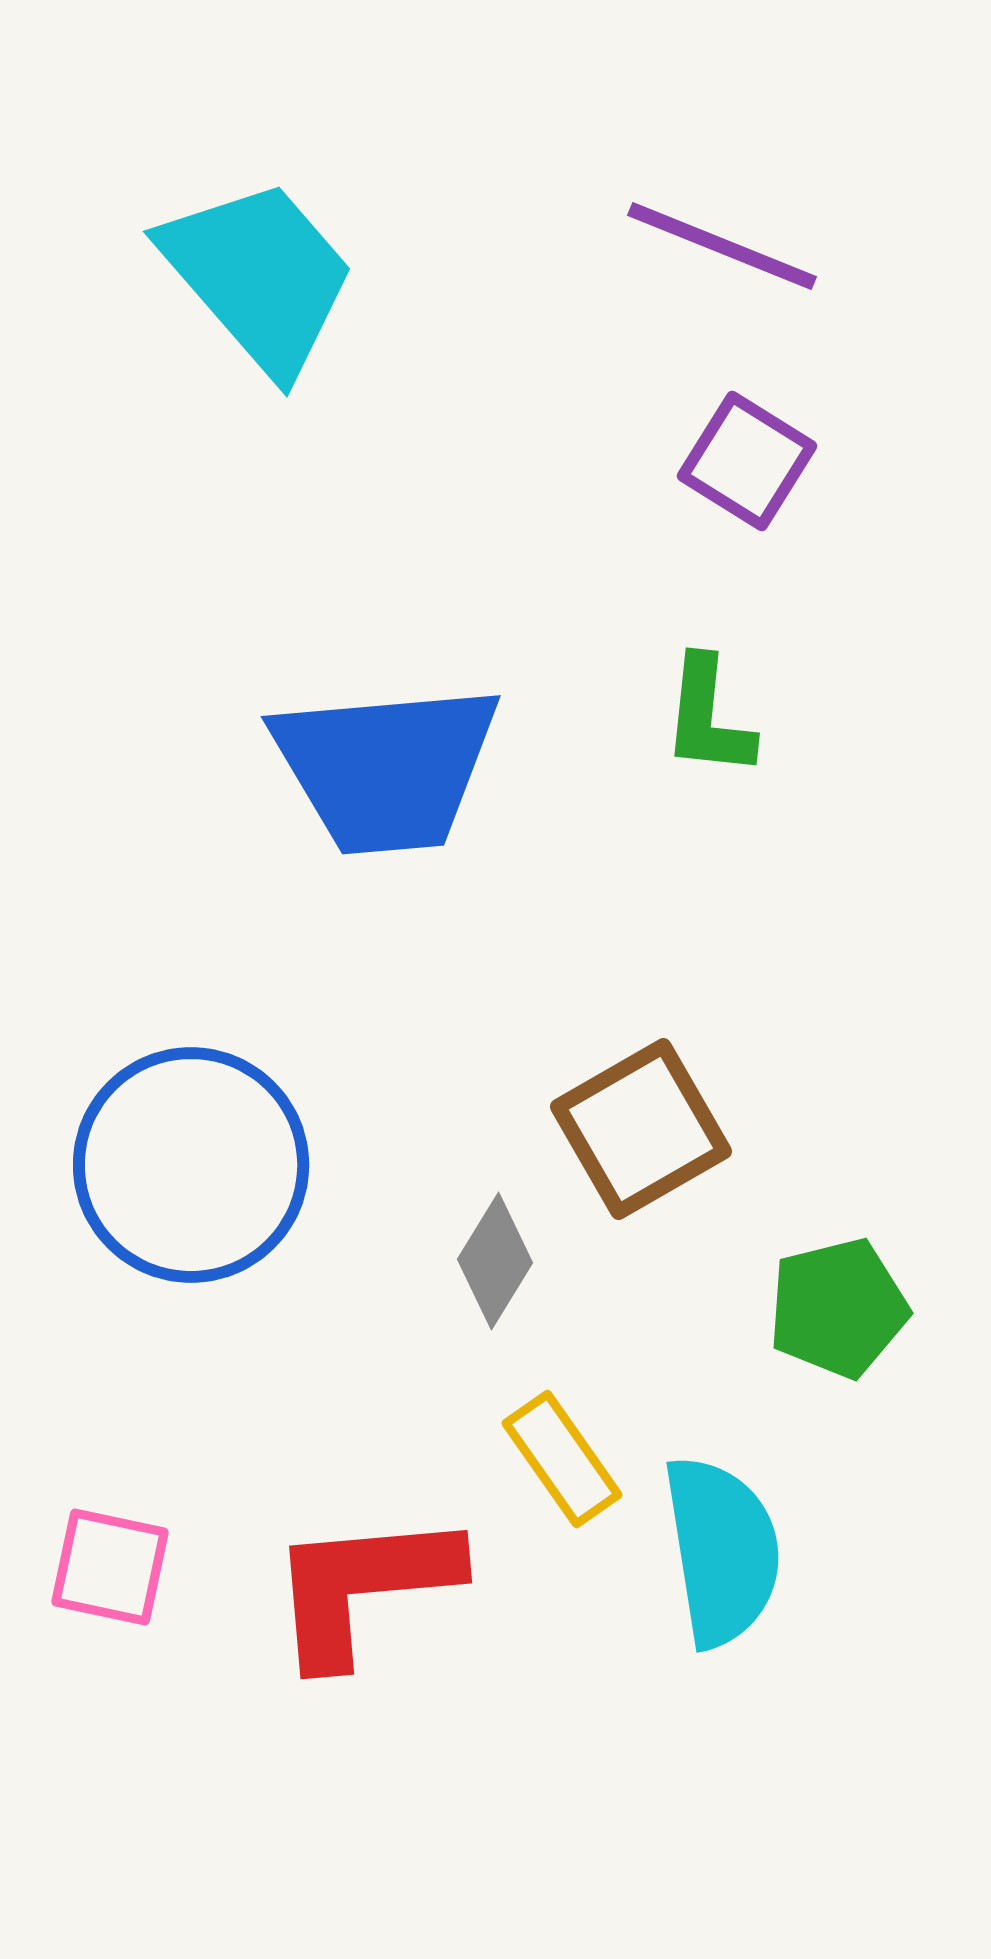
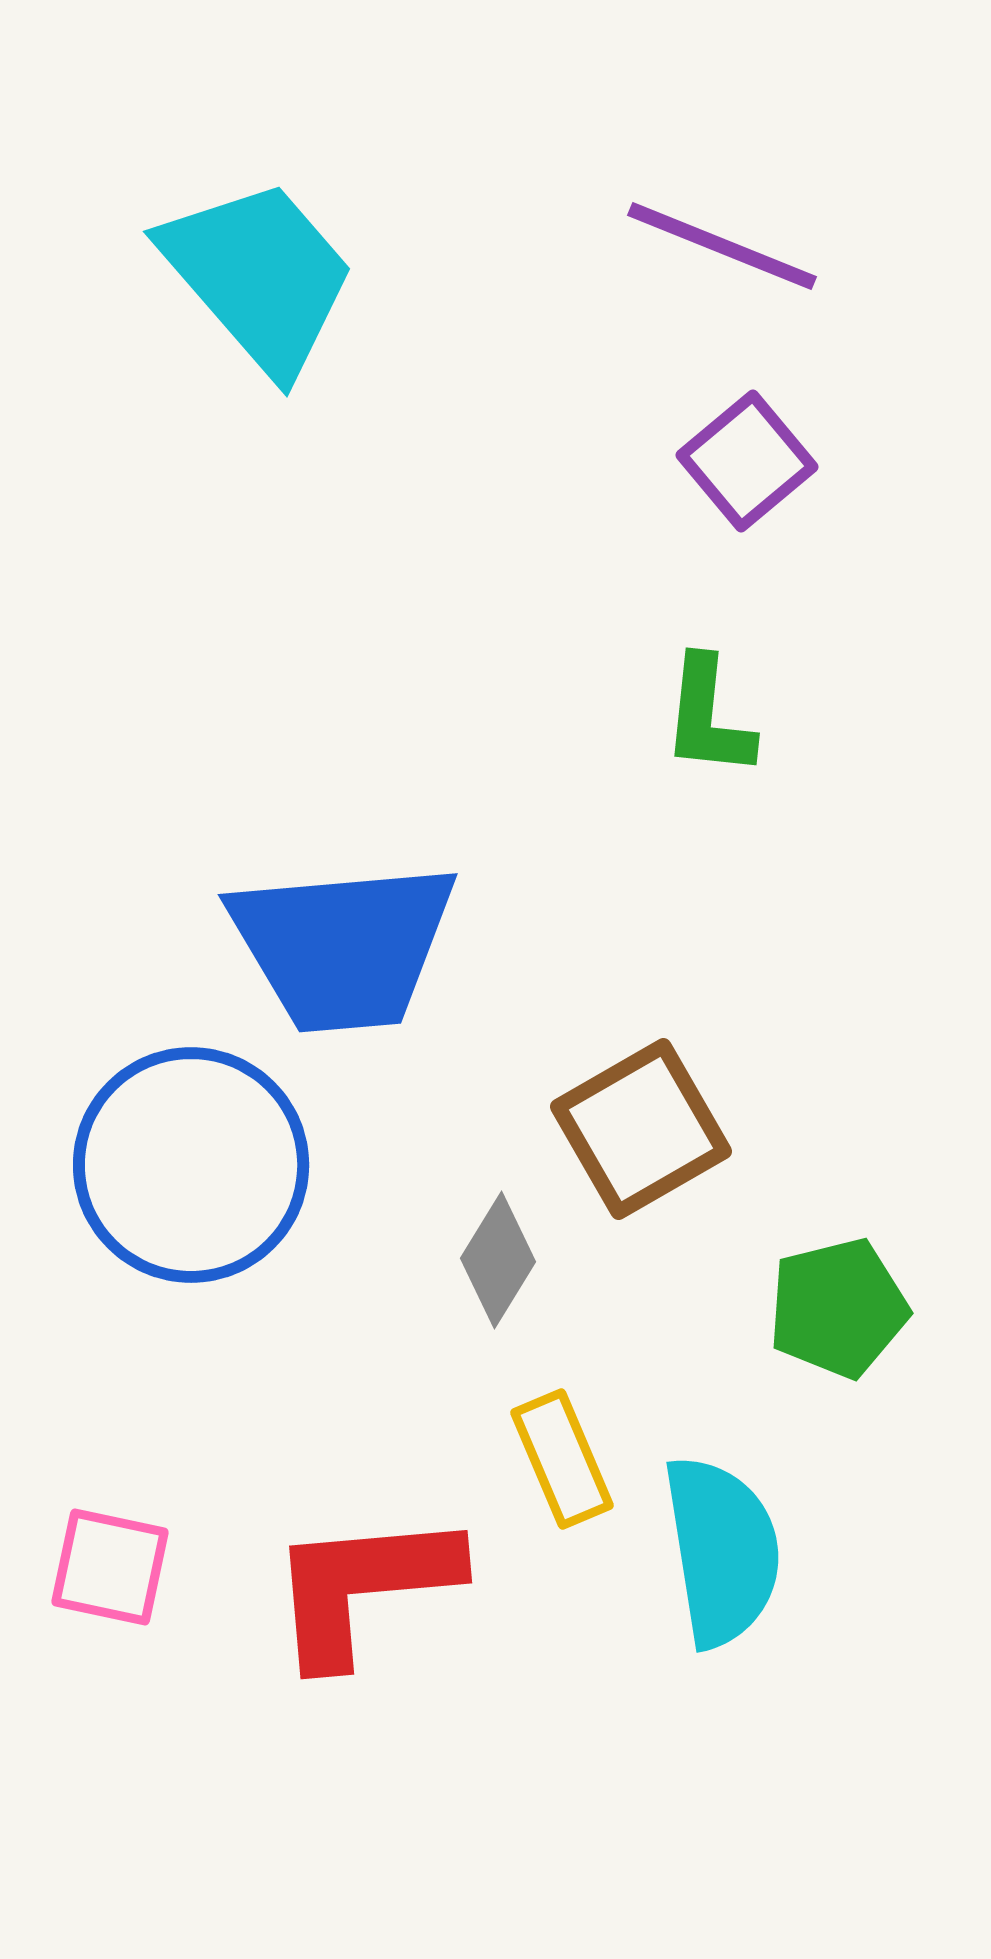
purple square: rotated 18 degrees clockwise
blue trapezoid: moved 43 px left, 178 px down
gray diamond: moved 3 px right, 1 px up
yellow rectangle: rotated 12 degrees clockwise
